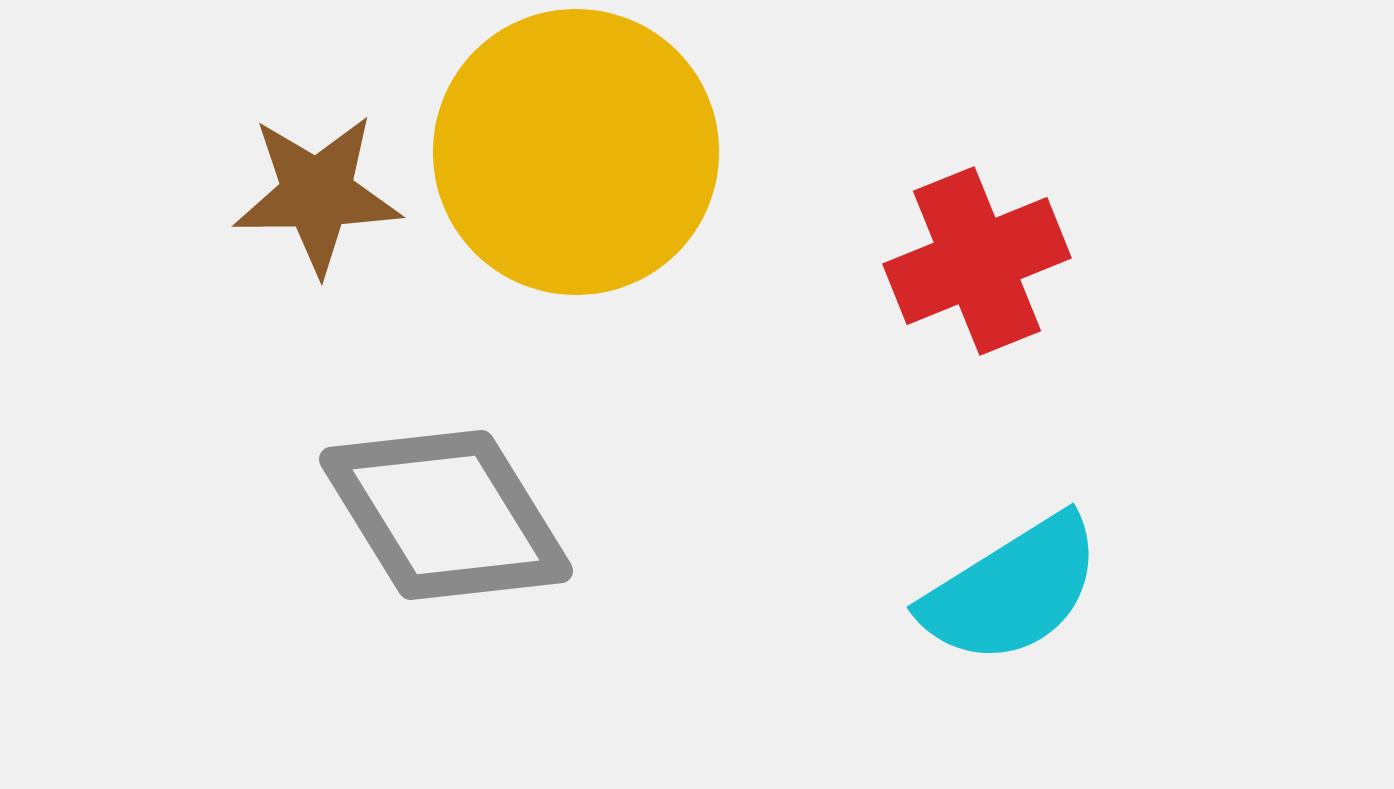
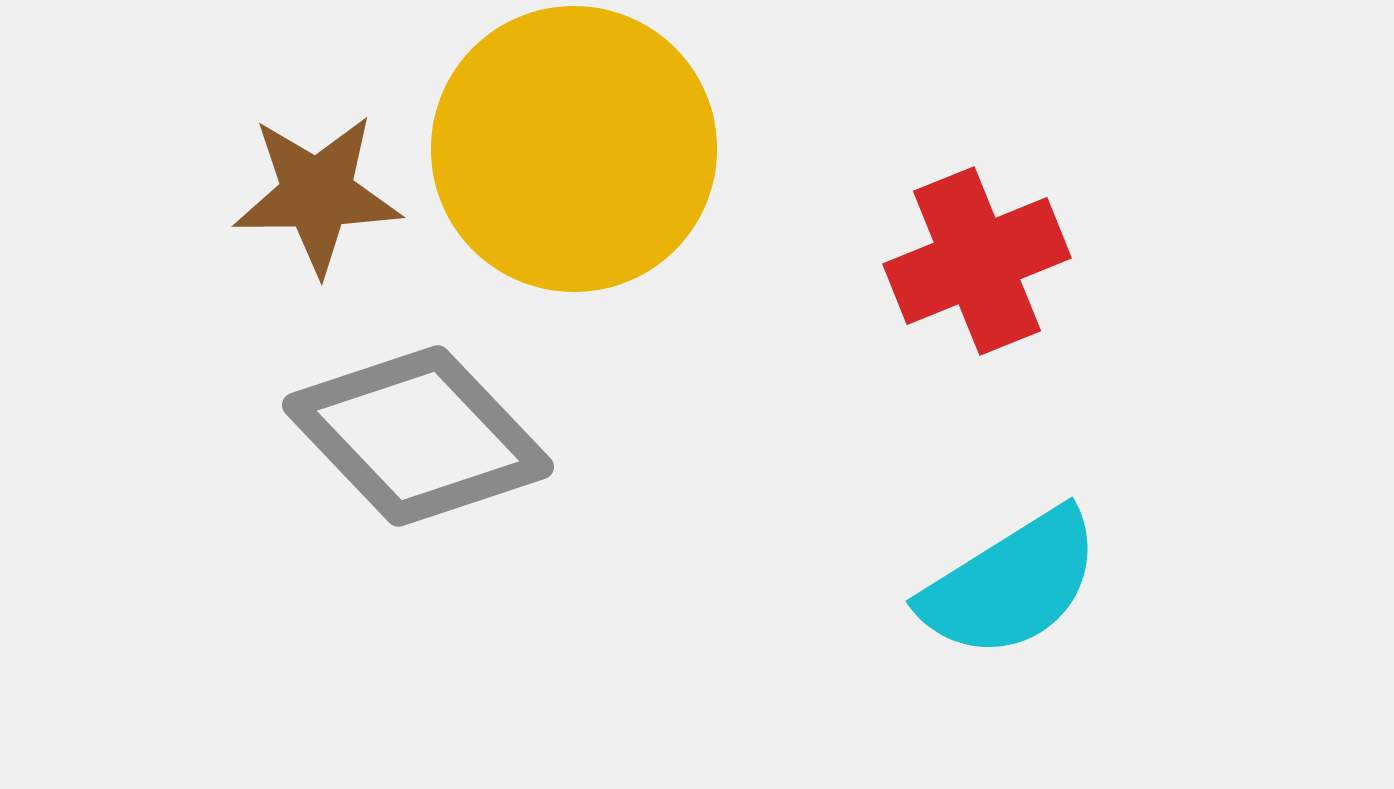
yellow circle: moved 2 px left, 3 px up
gray diamond: moved 28 px left, 79 px up; rotated 12 degrees counterclockwise
cyan semicircle: moved 1 px left, 6 px up
